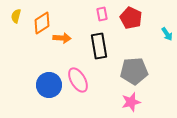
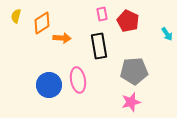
red pentagon: moved 3 px left, 3 px down
pink ellipse: rotated 20 degrees clockwise
